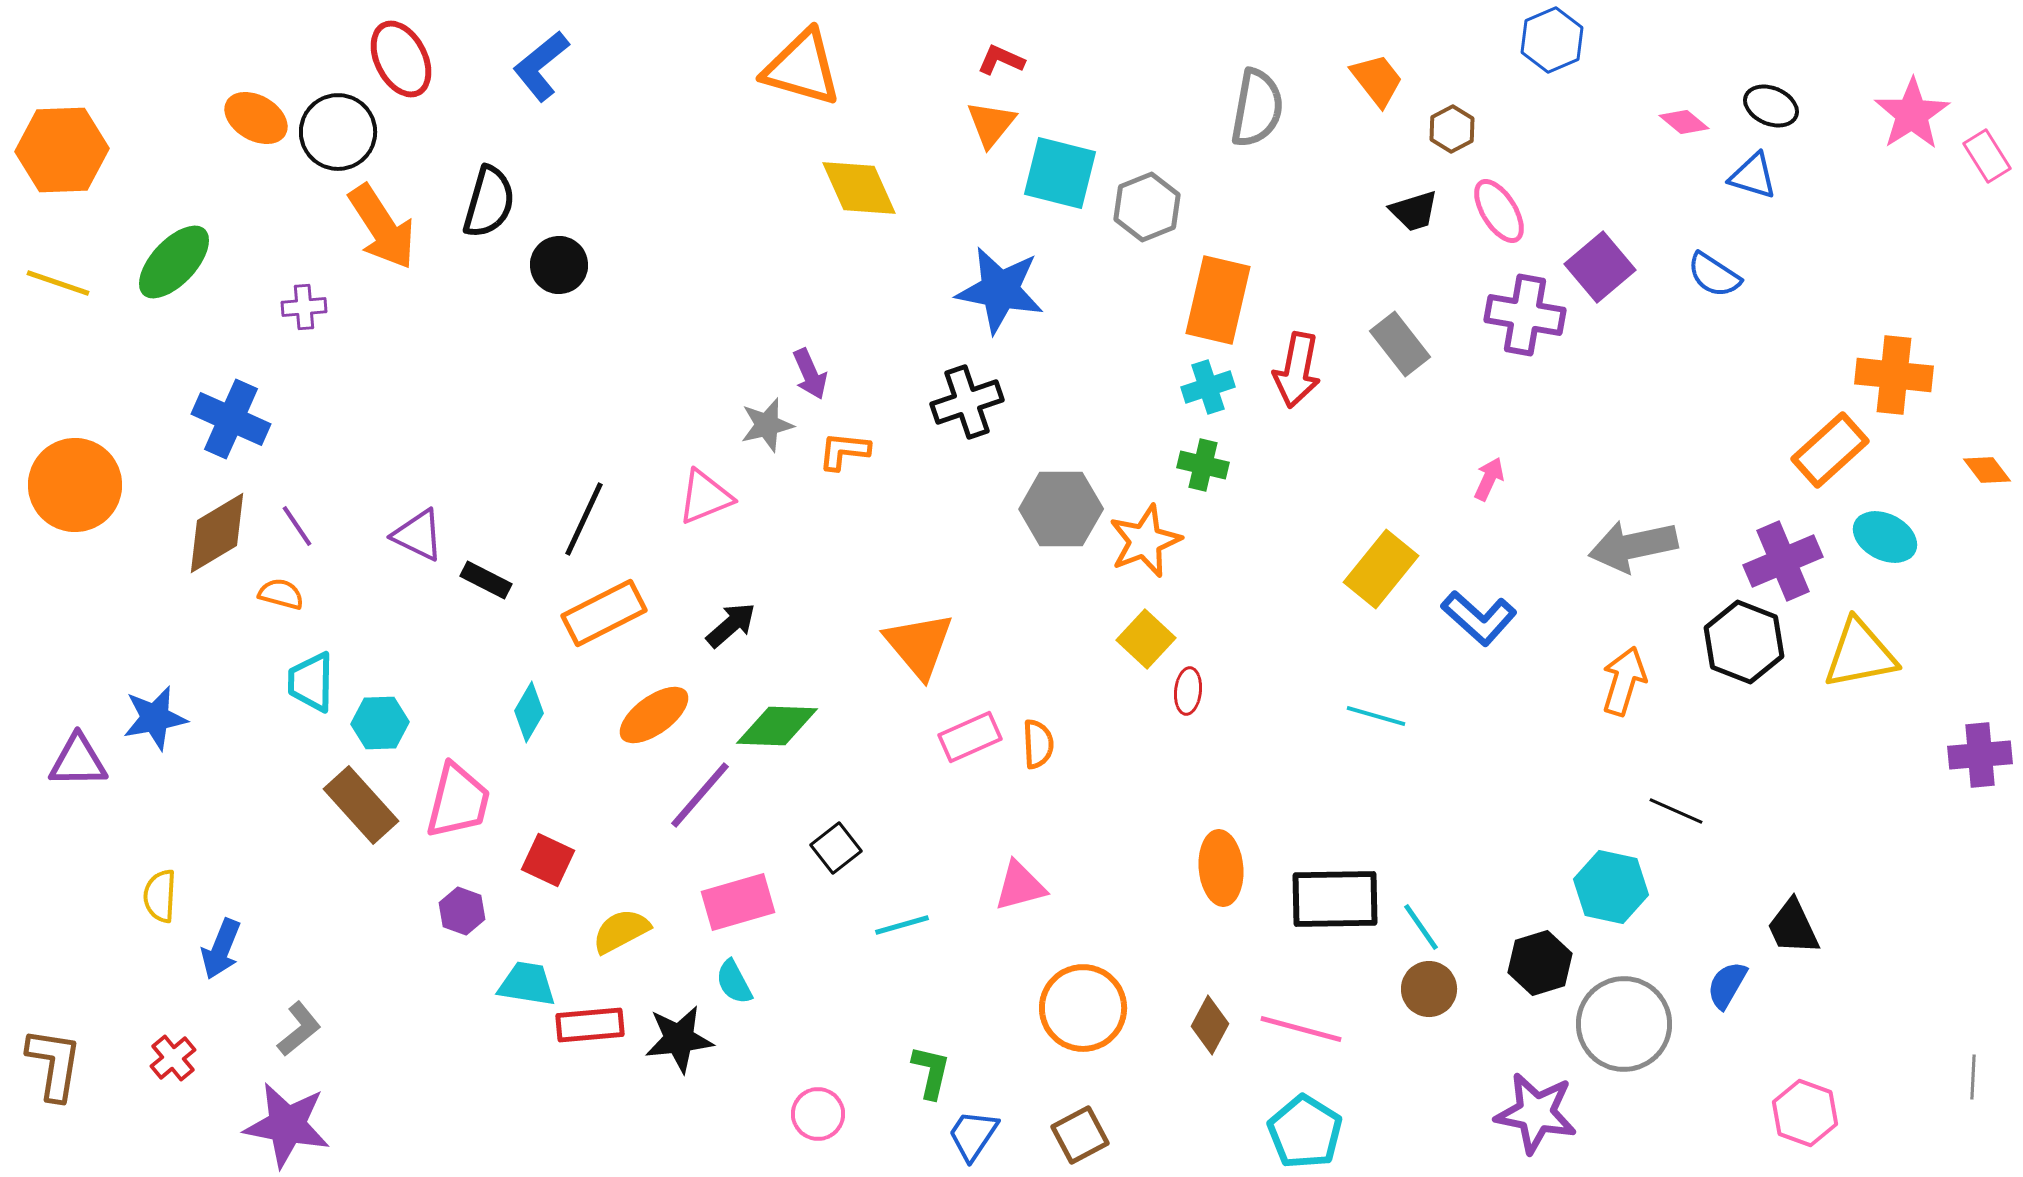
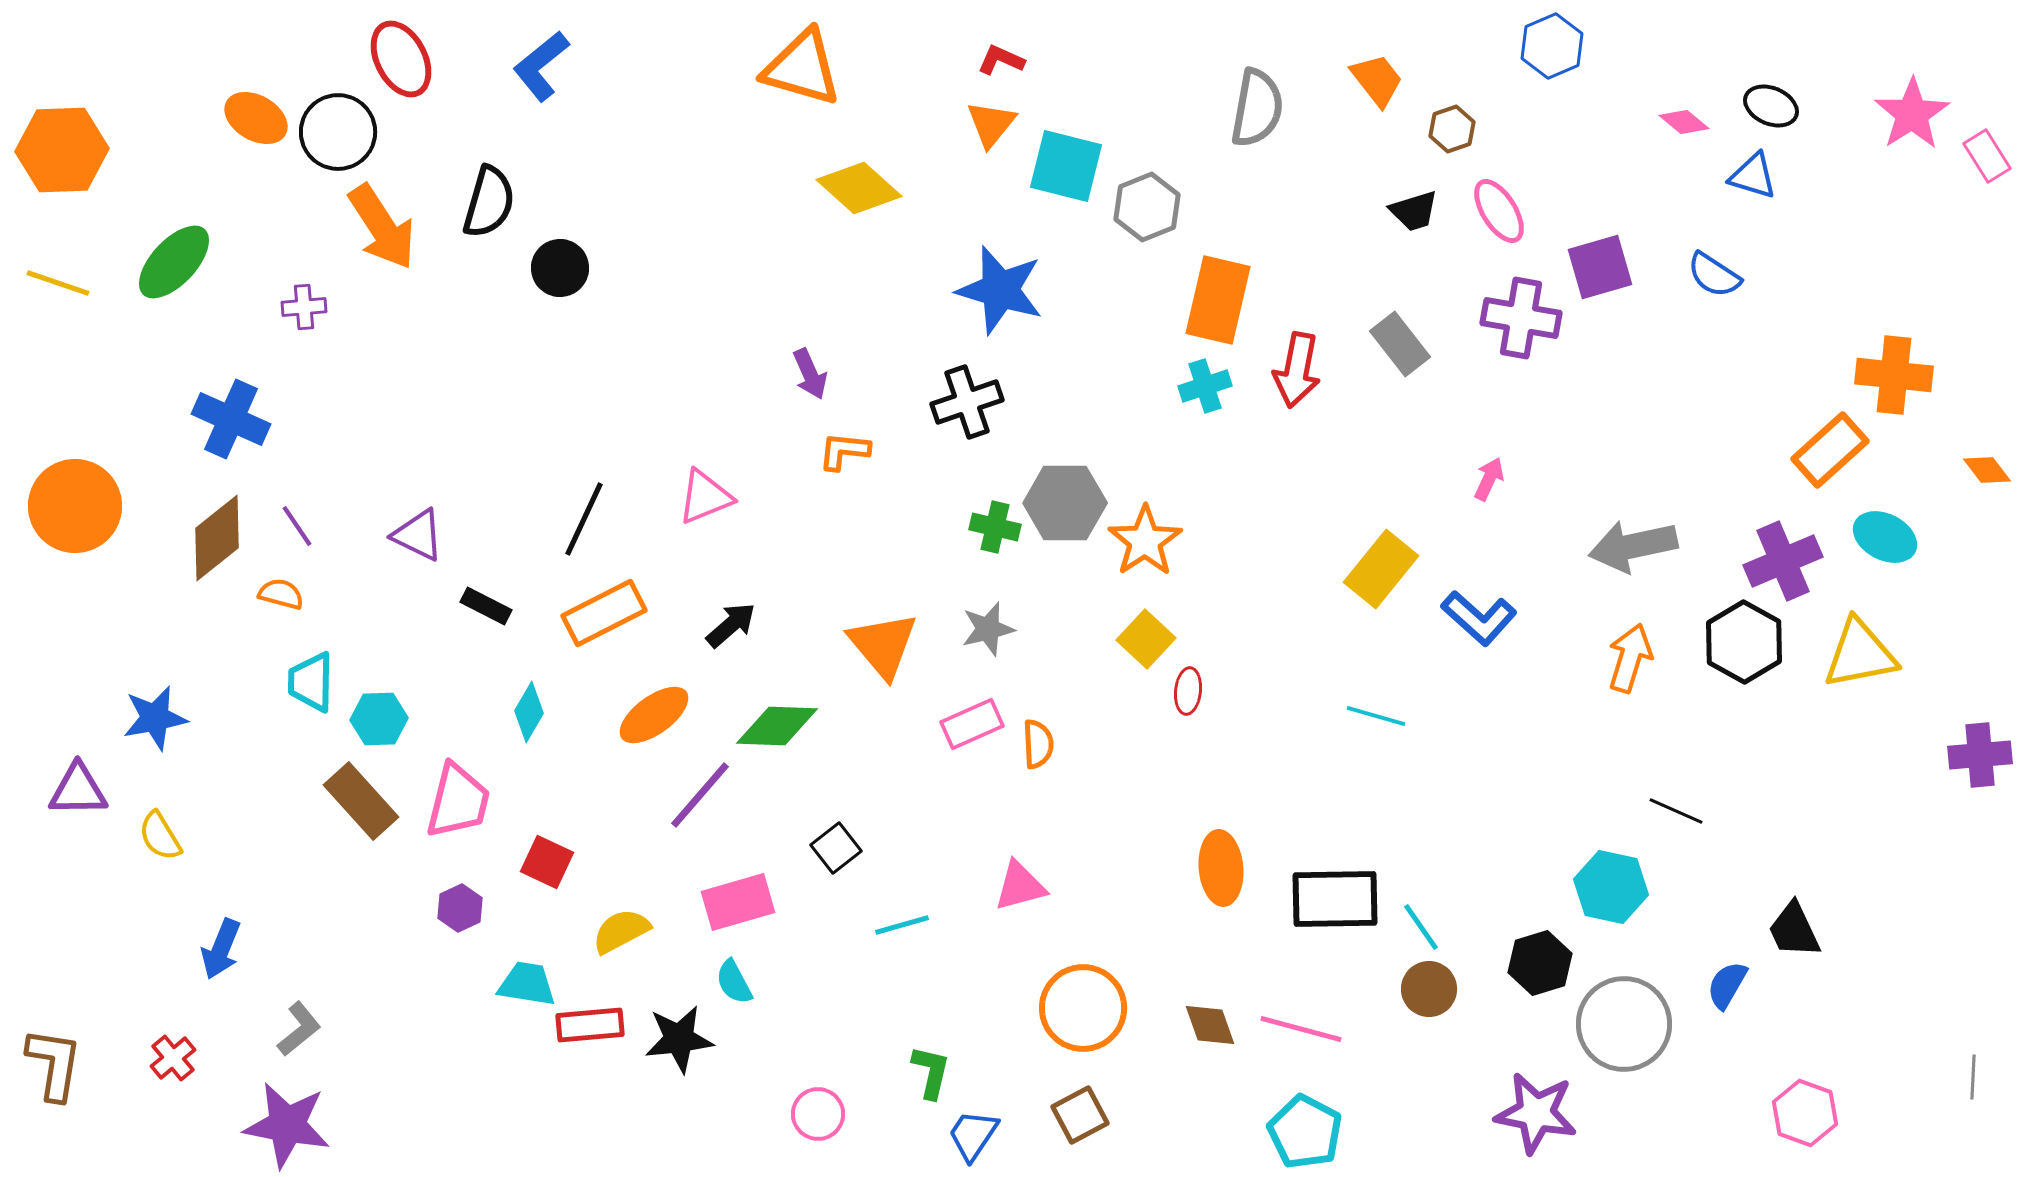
blue hexagon at (1552, 40): moved 6 px down
brown hexagon at (1452, 129): rotated 9 degrees clockwise
cyan square at (1060, 173): moved 6 px right, 7 px up
yellow diamond at (859, 188): rotated 24 degrees counterclockwise
black circle at (559, 265): moved 1 px right, 3 px down
purple square at (1600, 267): rotated 24 degrees clockwise
blue star at (1000, 290): rotated 6 degrees clockwise
purple cross at (1525, 315): moved 4 px left, 3 px down
cyan cross at (1208, 387): moved 3 px left, 1 px up
gray star at (767, 425): moved 221 px right, 204 px down
green cross at (1203, 465): moved 208 px left, 62 px down
orange circle at (75, 485): moved 21 px down
gray hexagon at (1061, 509): moved 4 px right, 6 px up
brown diamond at (217, 533): moved 5 px down; rotated 8 degrees counterclockwise
orange star at (1145, 541): rotated 12 degrees counterclockwise
black rectangle at (486, 580): moved 26 px down
black hexagon at (1744, 642): rotated 8 degrees clockwise
orange triangle at (919, 645): moved 36 px left
orange arrow at (1624, 681): moved 6 px right, 23 px up
cyan hexagon at (380, 723): moved 1 px left, 4 px up
pink rectangle at (970, 737): moved 2 px right, 13 px up
purple triangle at (78, 761): moved 29 px down
brown rectangle at (361, 805): moved 4 px up
red square at (548, 860): moved 1 px left, 2 px down
yellow semicircle at (160, 896): moved 60 px up; rotated 34 degrees counterclockwise
purple hexagon at (462, 911): moved 2 px left, 3 px up; rotated 15 degrees clockwise
black trapezoid at (1793, 927): moved 1 px right, 3 px down
brown diamond at (1210, 1025): rotated 48 degrees counterclockwise
cyan pentagon at (1305, 1132): rotated 4 degrees counterclockwise
brown square at (1080, 1135): moved 20 px up
